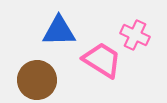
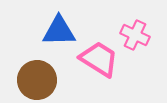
pink trapezoid: moved 3 px left, 1 px up
